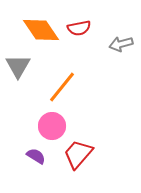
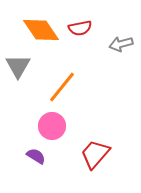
red semicircle: moved 1 px right
red trapezoid: moved 17 px right
